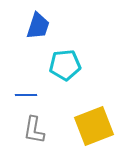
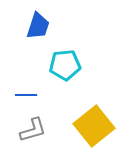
yellow square: rotated 18 degrees counterclockwise
gray L-shape: moved 1 px left; rotated 116 degrees counterclockwise
